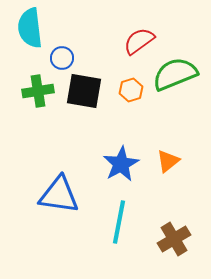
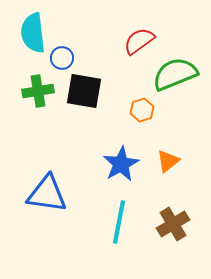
cyan semicircle: moved 3 px right, 5 px down
orange hexagon: moved 11 px right, 20 px down
blue triangle: moved 12 px left, 1 px up
brown cross: moved 1 px left, 15 px up
